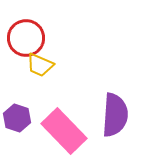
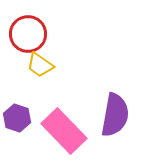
red circle: moved 2 px right, 4 px up
yellow trapezoid: rotated 12 degrees clockwise
purple semicircle: rotated 6 degrees clockwise
